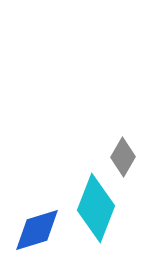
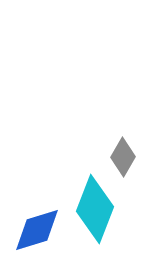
cyan diamond: moved 1 px left, 1 px down
